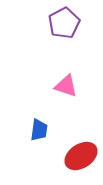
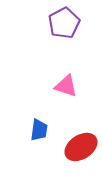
red ellipse: moved 9 px up
